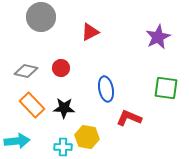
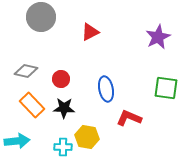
red circle: moved 11 px down
